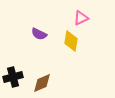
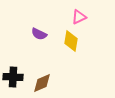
pink triangle: moved 2 px left, 1 px up
black cross: rotated 18 degrees clockwise
